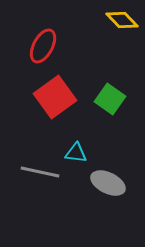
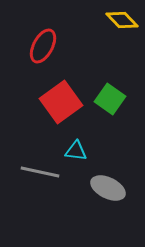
red square: moved 6 px right, 5 px down
cyan triangle: moved 2 px up
gray ellipse: moved 5 px down
